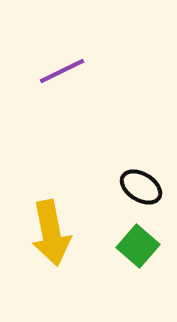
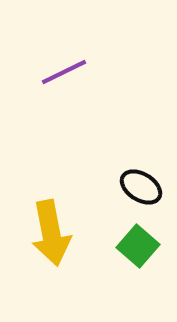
purple line: moved 2 px right, 1 px down
